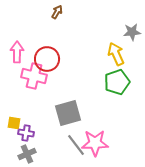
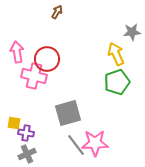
pink arrow: rotated 10 degrees counterclockwise
